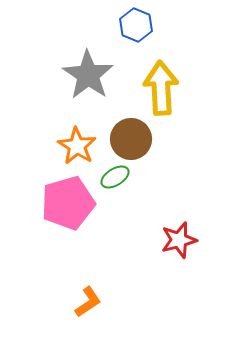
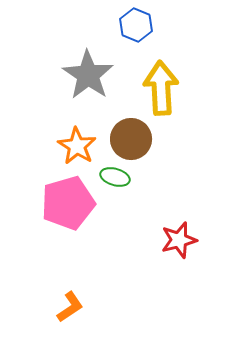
green ellipse: rotated 48 degrees clockwise
orange L-shape: moved 18 px left, 5 px down
